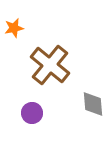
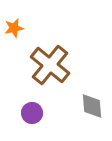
gray diamond: moved 1 px left, 2 px down
